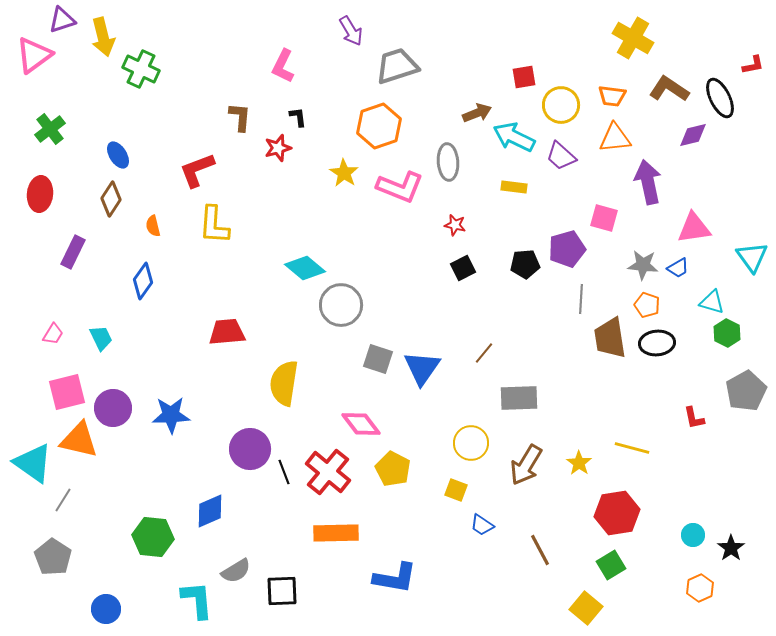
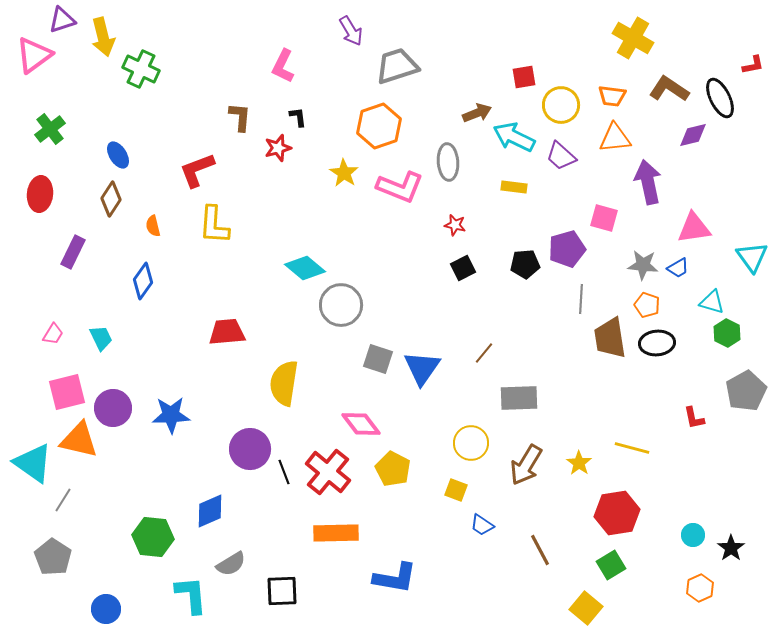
gray semicircle at (236, 571): moved 5 px left, 7 px up
cyan L-shape at (197, 600): moved 6 px left, 5 px up
